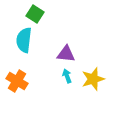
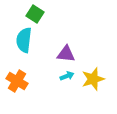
cyan arrow: rotated 88 degrees clockwise
